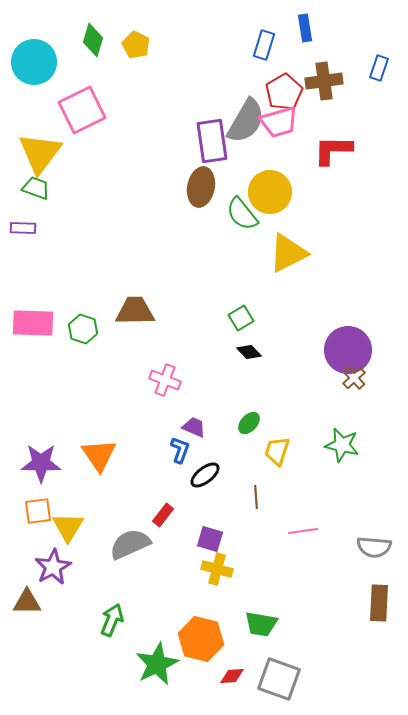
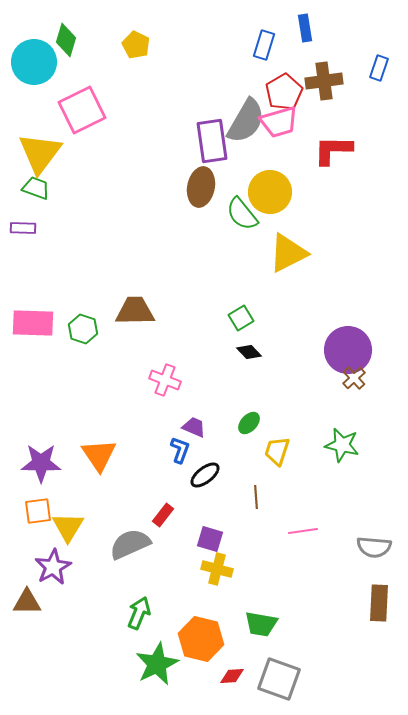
green diamond at (93, 40): moved 27 px left
green arrow at (112, 620): moved 27 px right, 7 px up
